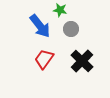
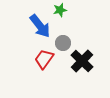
green star: rotated 24 degrees counterclockwise
gray circle: moved 8 px left, 14 px down
